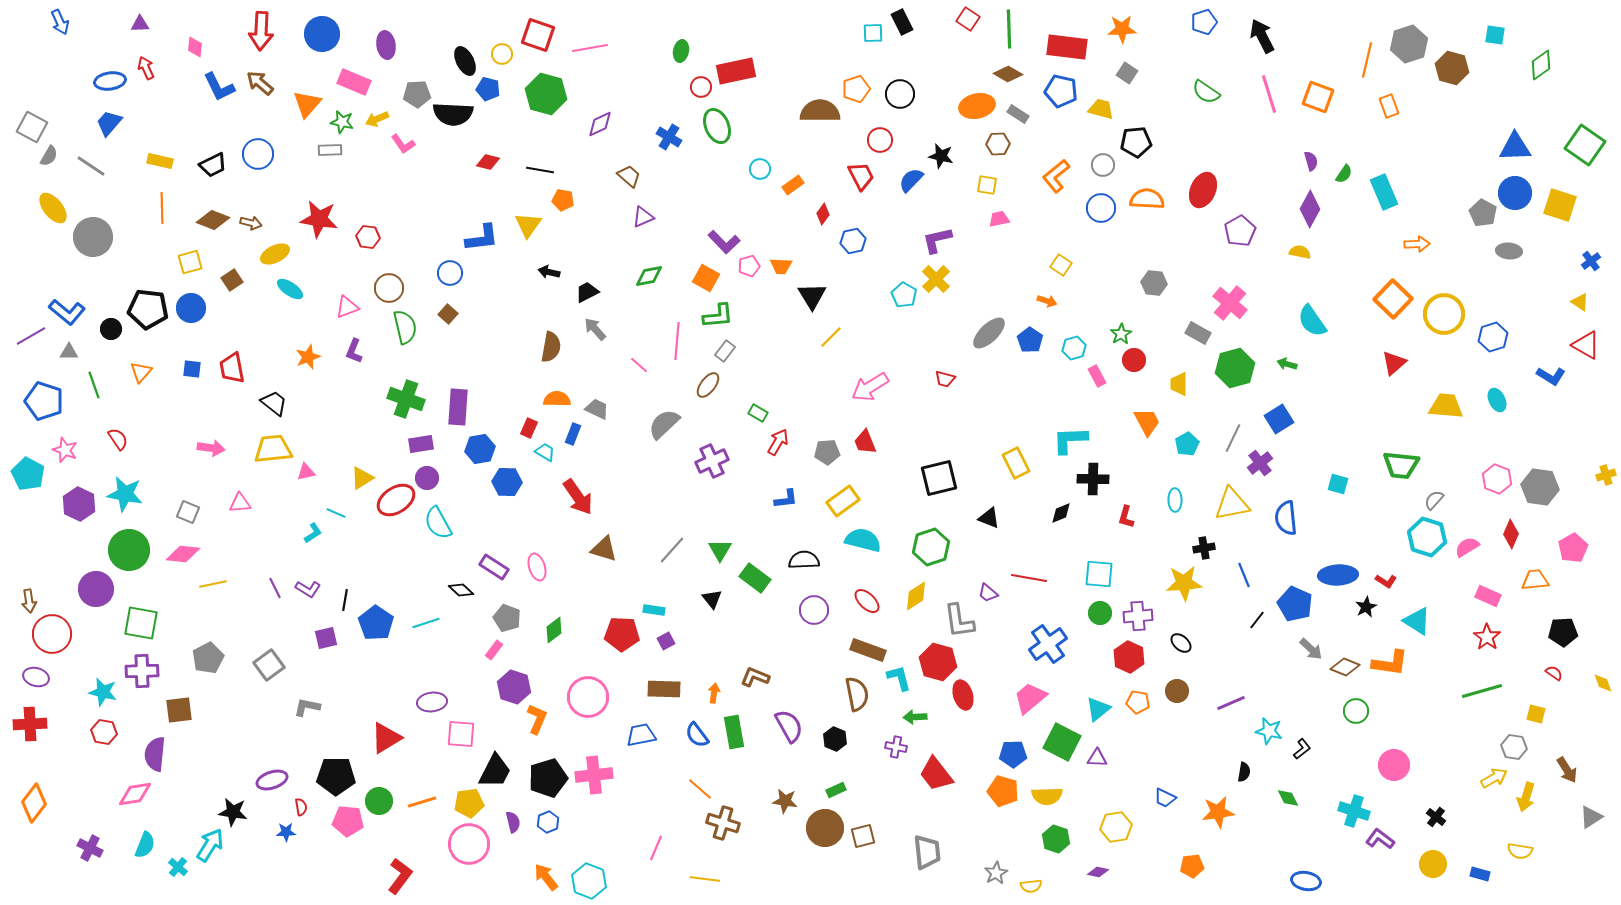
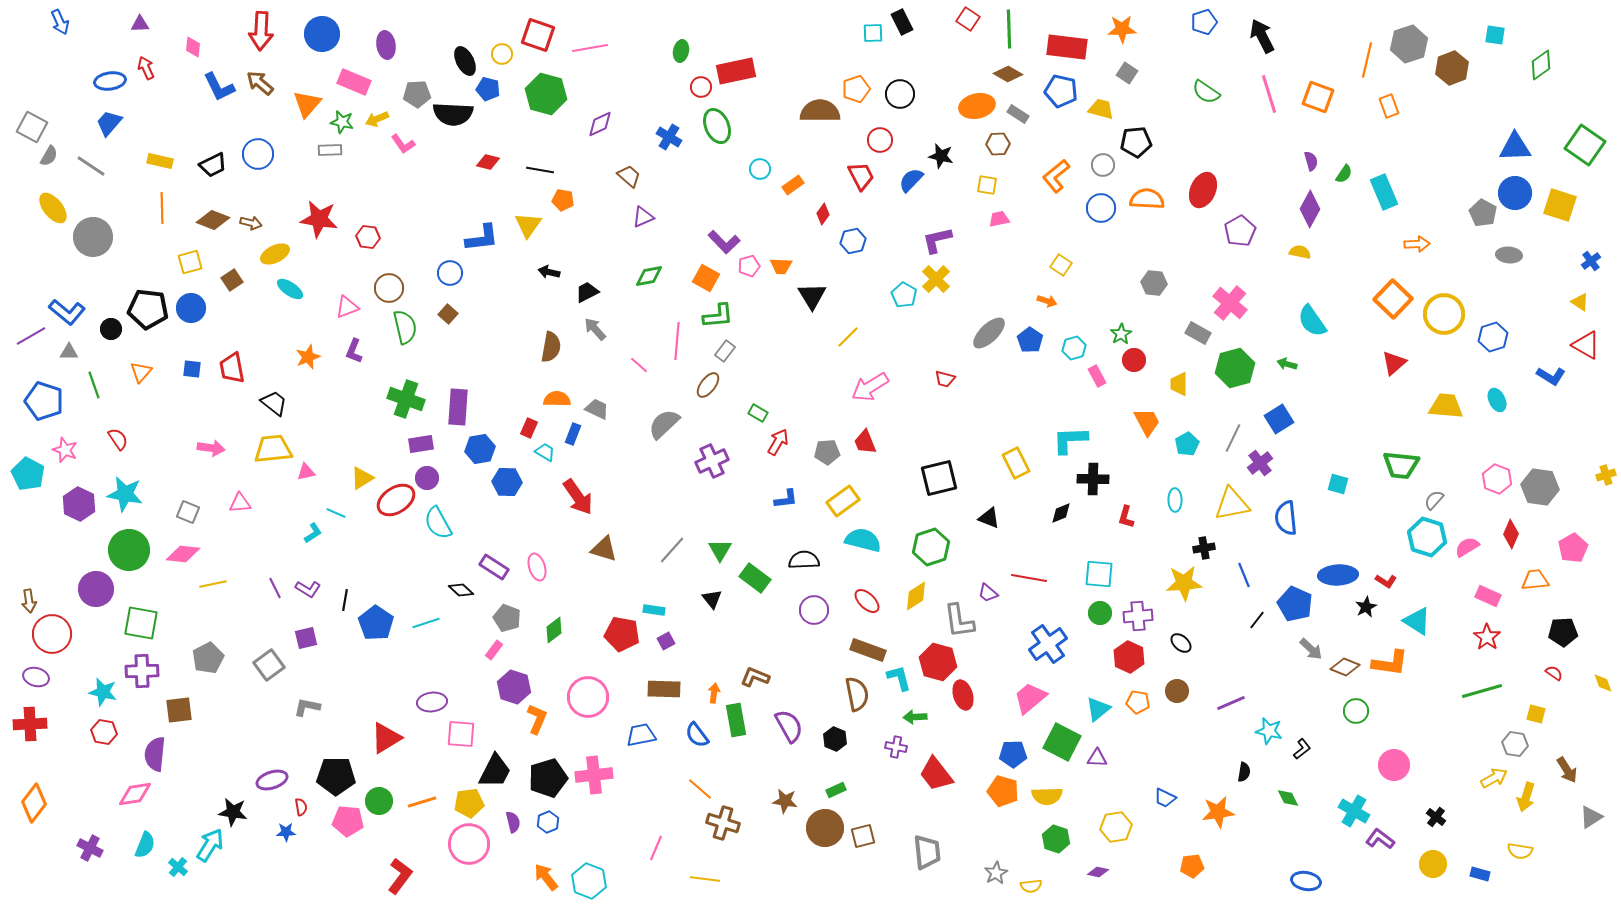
pink diamond at (195, 47): moved 2 px left
brown hexagon at (1452, 68): rotated 24 degrees clockwise
gray ellipse at (1509, 251): moved 4 px down
yellow line at (831, 337): moved 17 px right
red pentagon at (622, 634): rotated 8 degrees clockwise
purple square at (326, 638): moved 20 px left
green rectangle at (734, 732): moved 2 px right, 12 px up
gray hexagon at (1514, 747): moved 1 px right, 3 px up
cyan cross at (1354, 811): rotated 12 degrees clockwise
